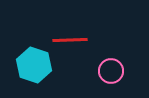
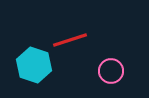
red line: rotated 16 degrees counterclockwise
